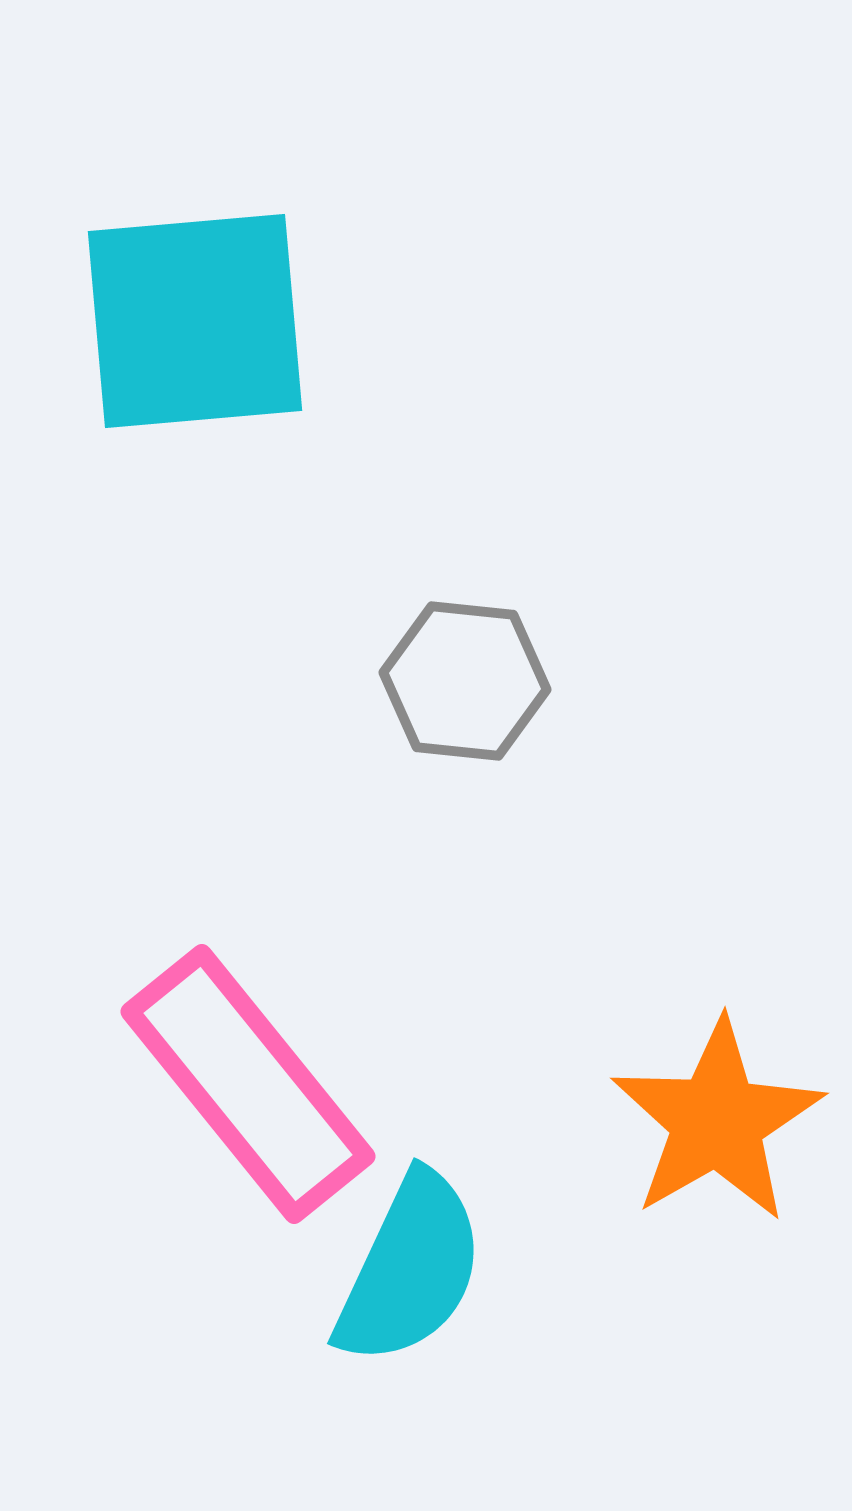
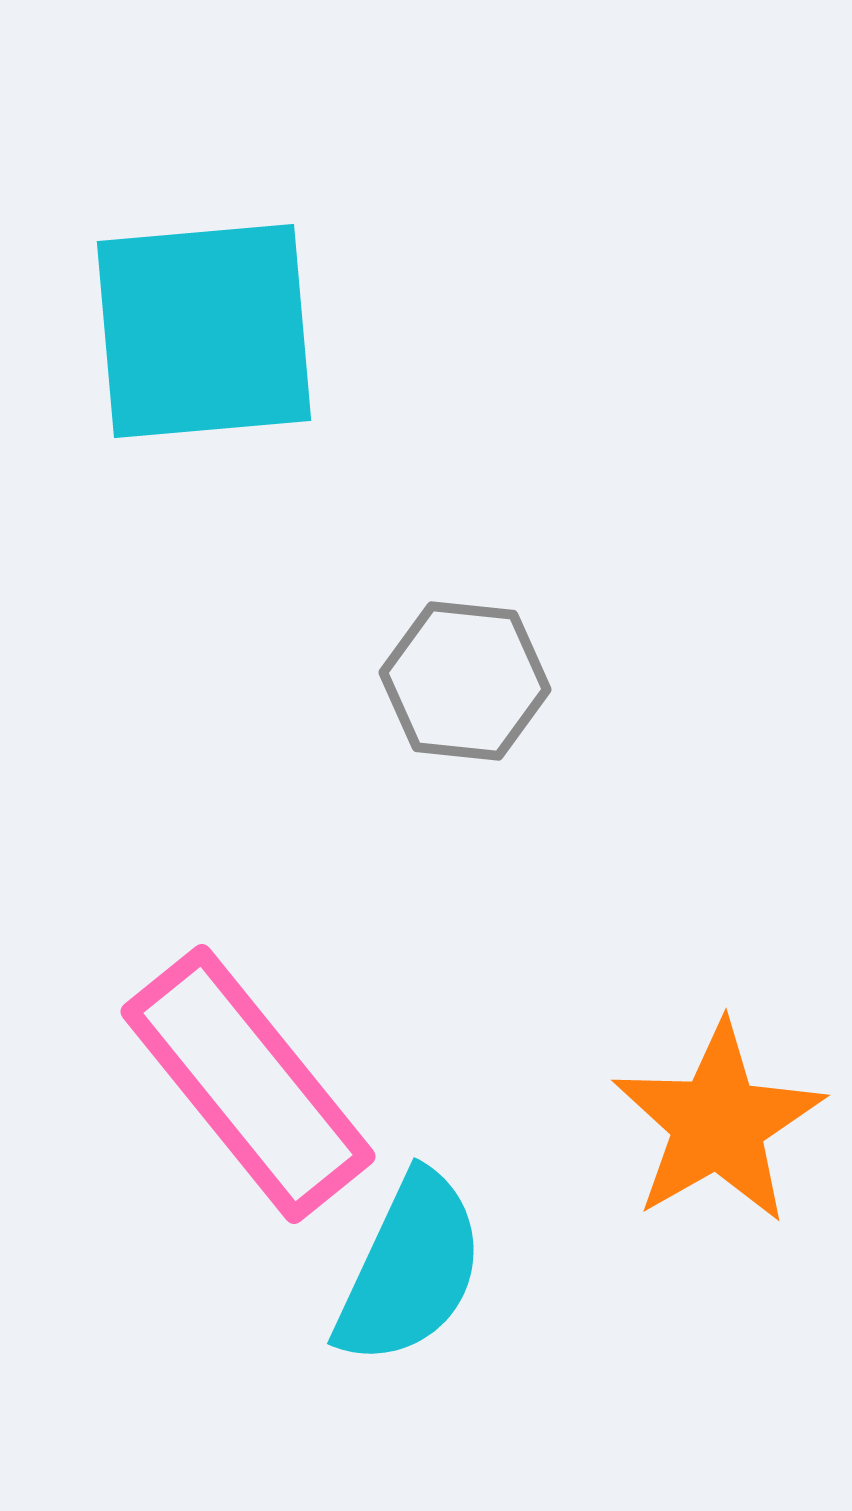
cyan square: moved 9 px right, 10 px down
orange star: moved 1 px right, 2 px down
